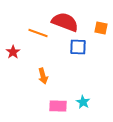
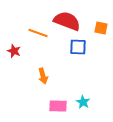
red semicircle: moved 2 px right, 1 px up
red star: moved 1 px right, 1 px up; rotated 16 degrees counterclockwise
